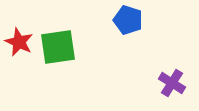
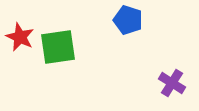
red star: moved 1 px right, 5 px up
